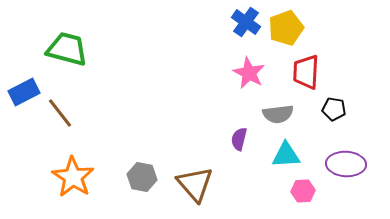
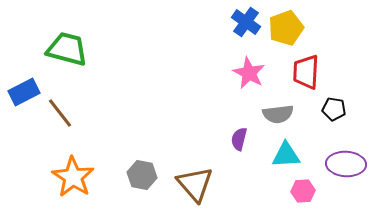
gray hexagon: moved 2 px up
